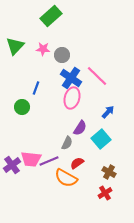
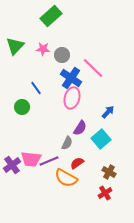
pink line: moved 4 px left, 8 px up
blue line: rotated 56 degrees counterclockwise
